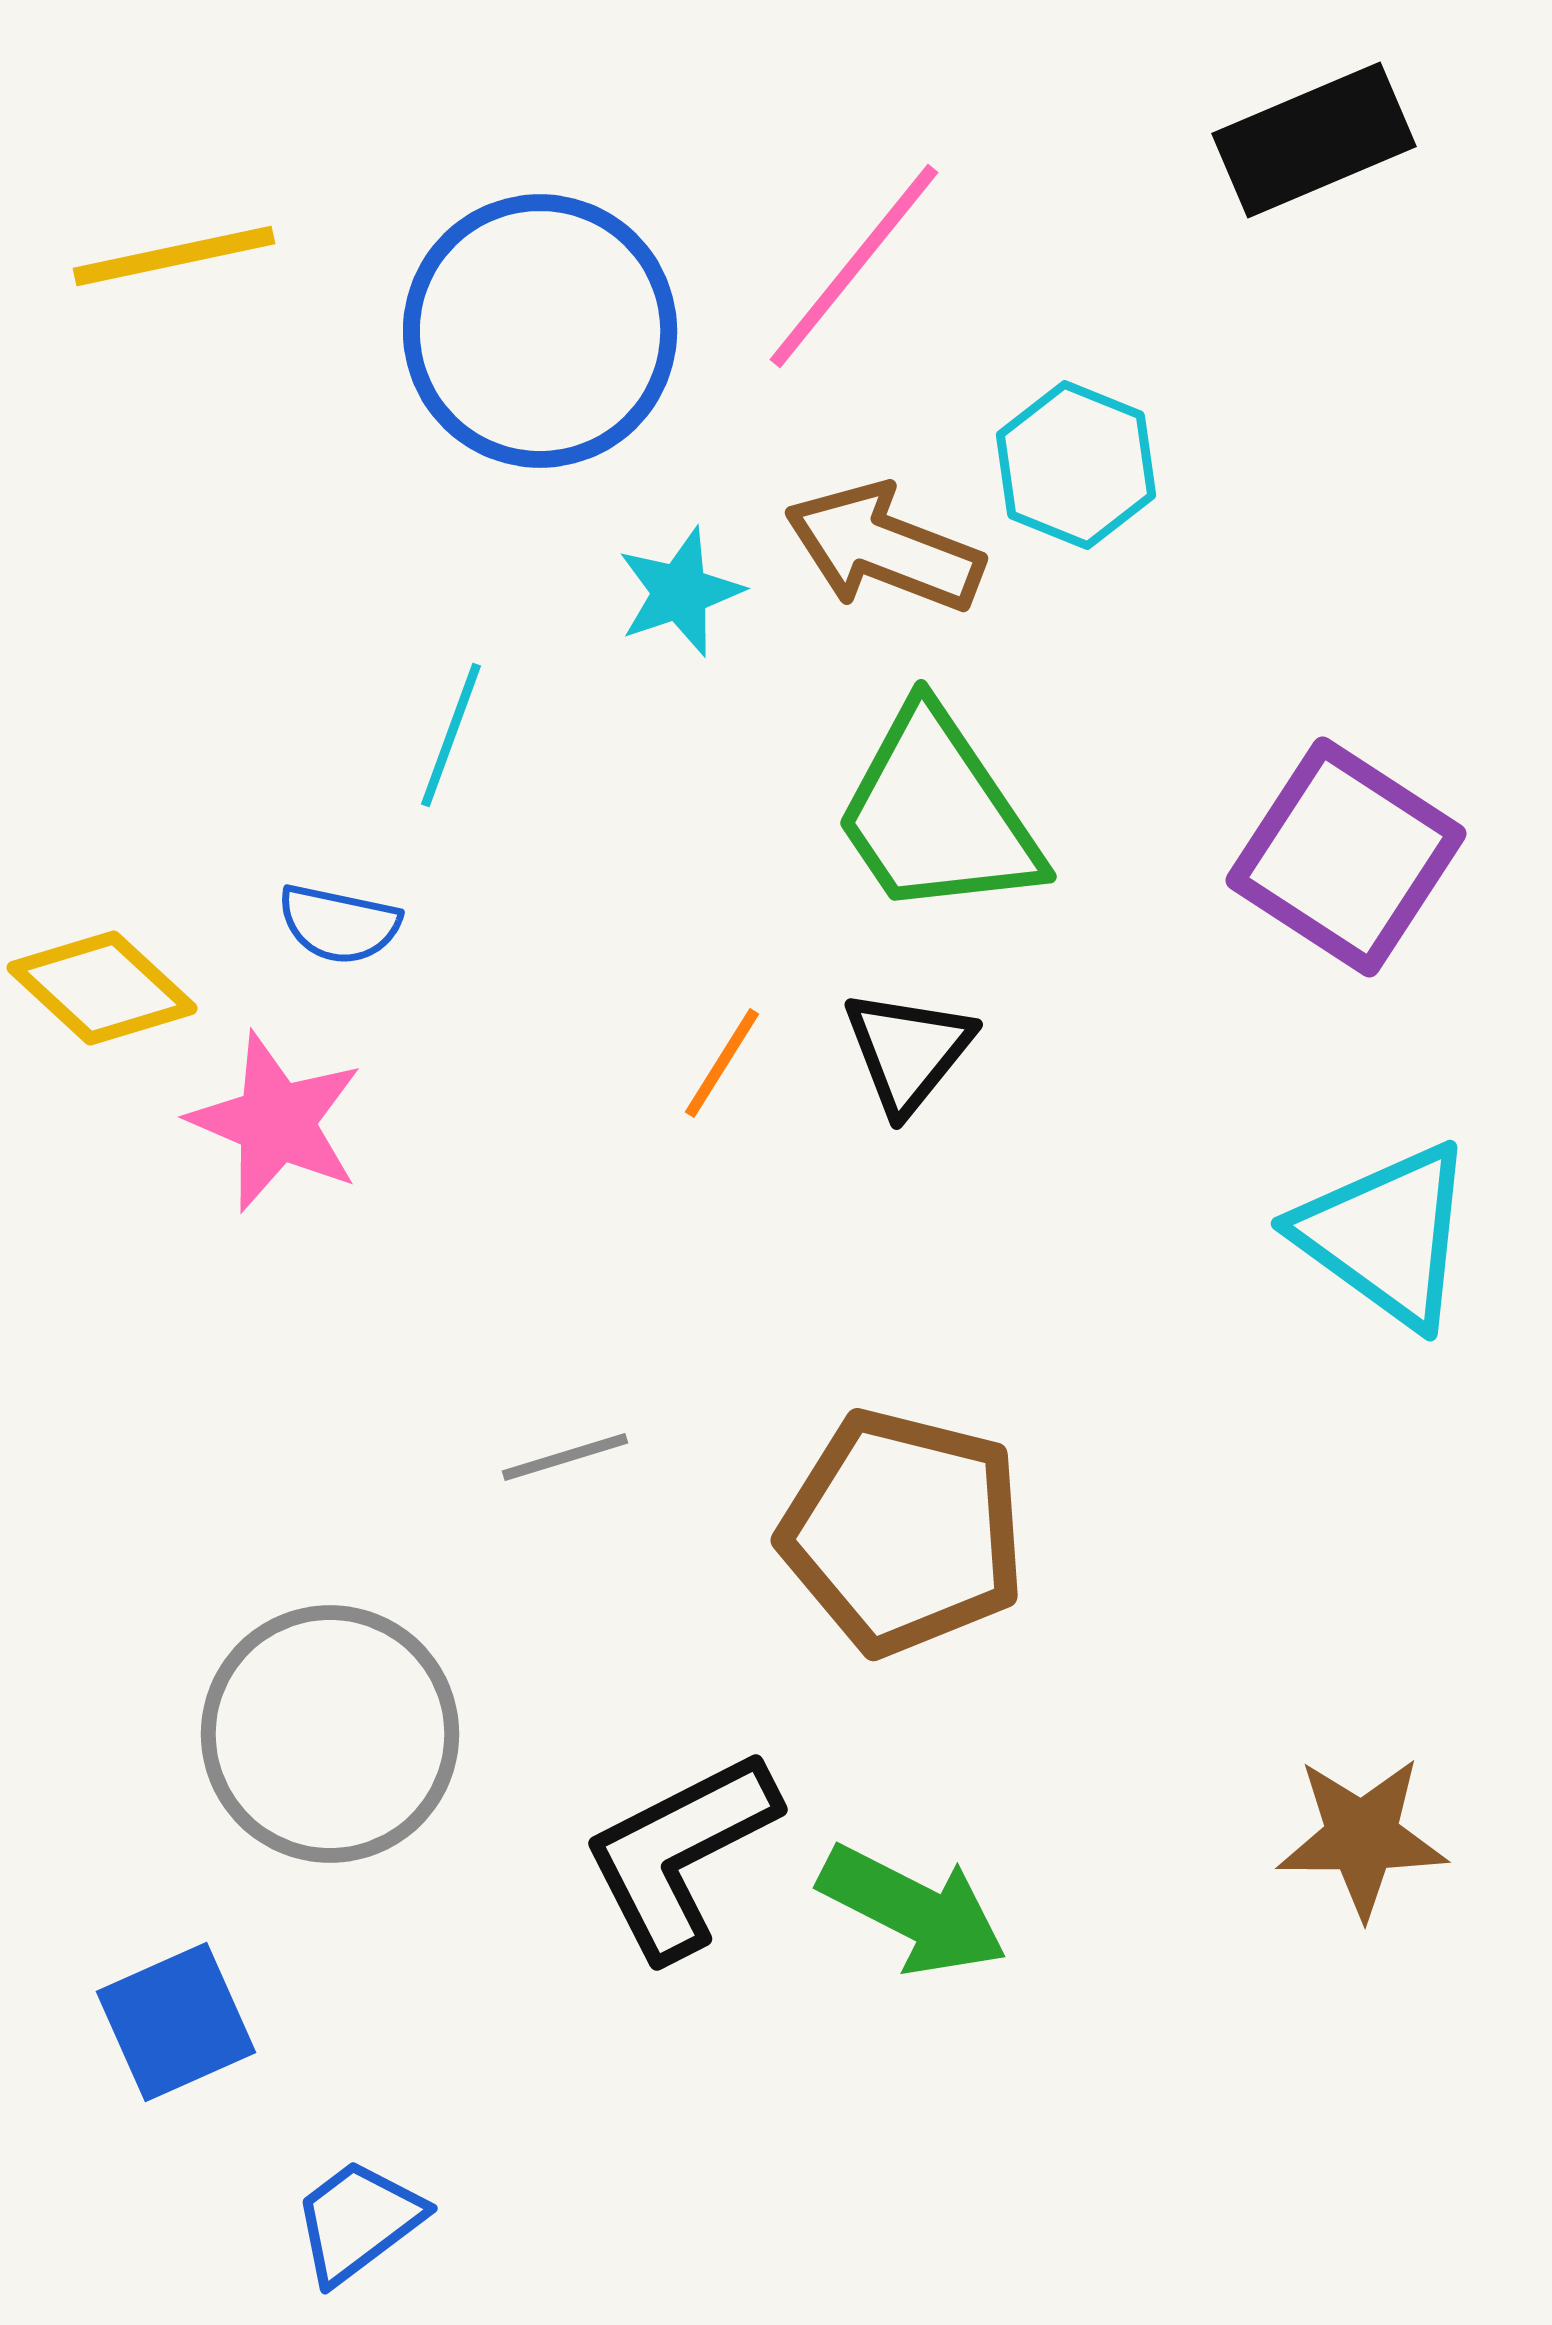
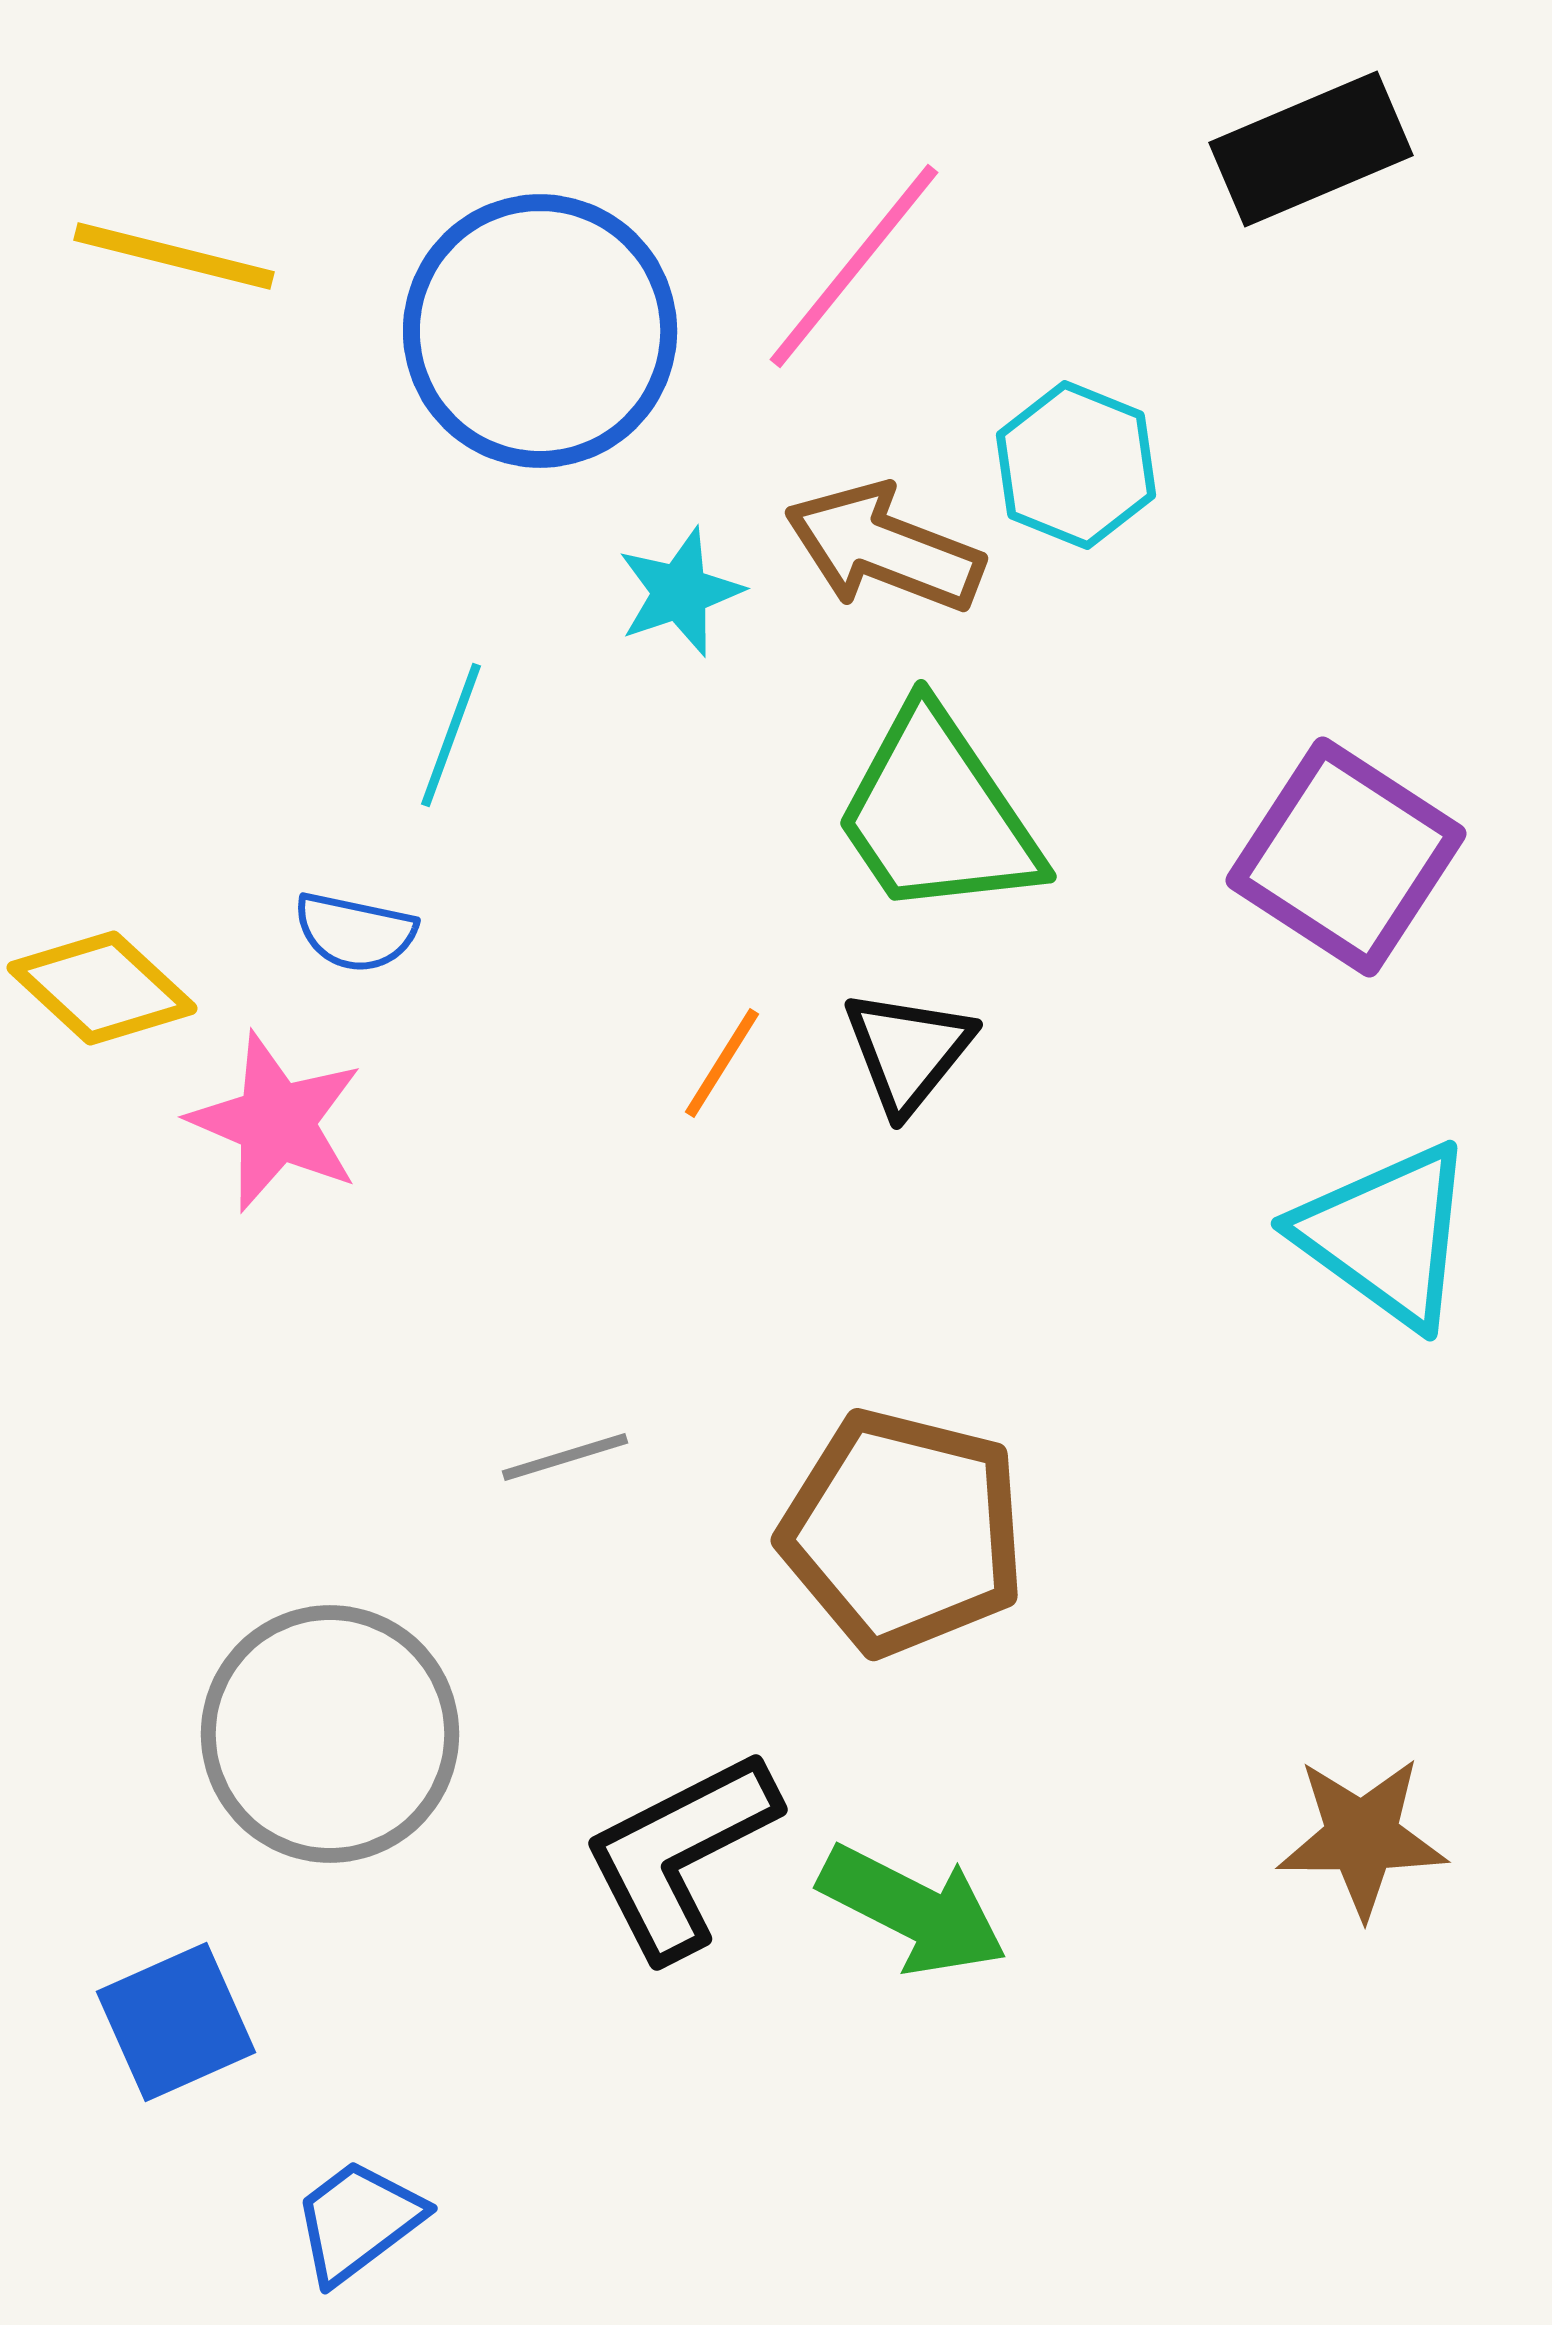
black rectangle: moved 3 px left, 9 px down
yellow line: rotated 26 degrees clockwise
blue semicircle: moved 16 px right, 8 px down
